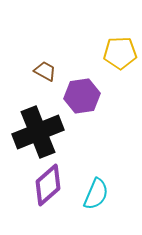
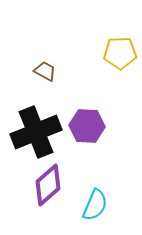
purple hexagon: moved 5 px right, 30 px down; rotated 12 degrees clockwise
black cross: moved 2 px left
cyan semicircle: moved 1 px left, 11 px down
